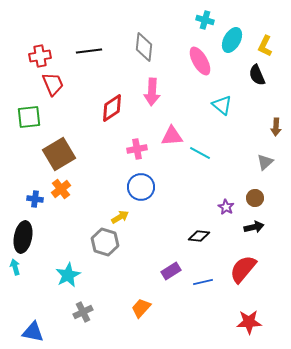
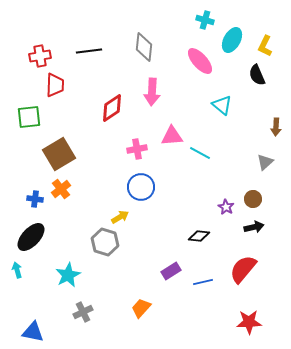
pink ellipse: rotated 12 degrees counterclockwise
red trapezoid: moved 2 px right, 1 px down; rotated 25 degrees clockwise
brown circle: moved 2 px left, 1 px down
black ellipse: moved 8 px right; rotated 32 degrees clockwise
cyan arrow: moved 2 px right, 3 px down
